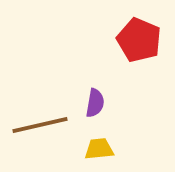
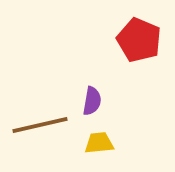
purple semicircle: moved 3 px left, 2 px up
yellow trapezoid: moved 6 px up
